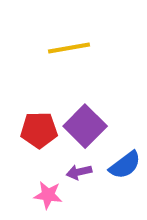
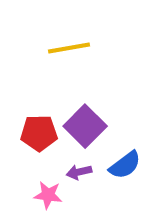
red pentagon: moved 3 px down
